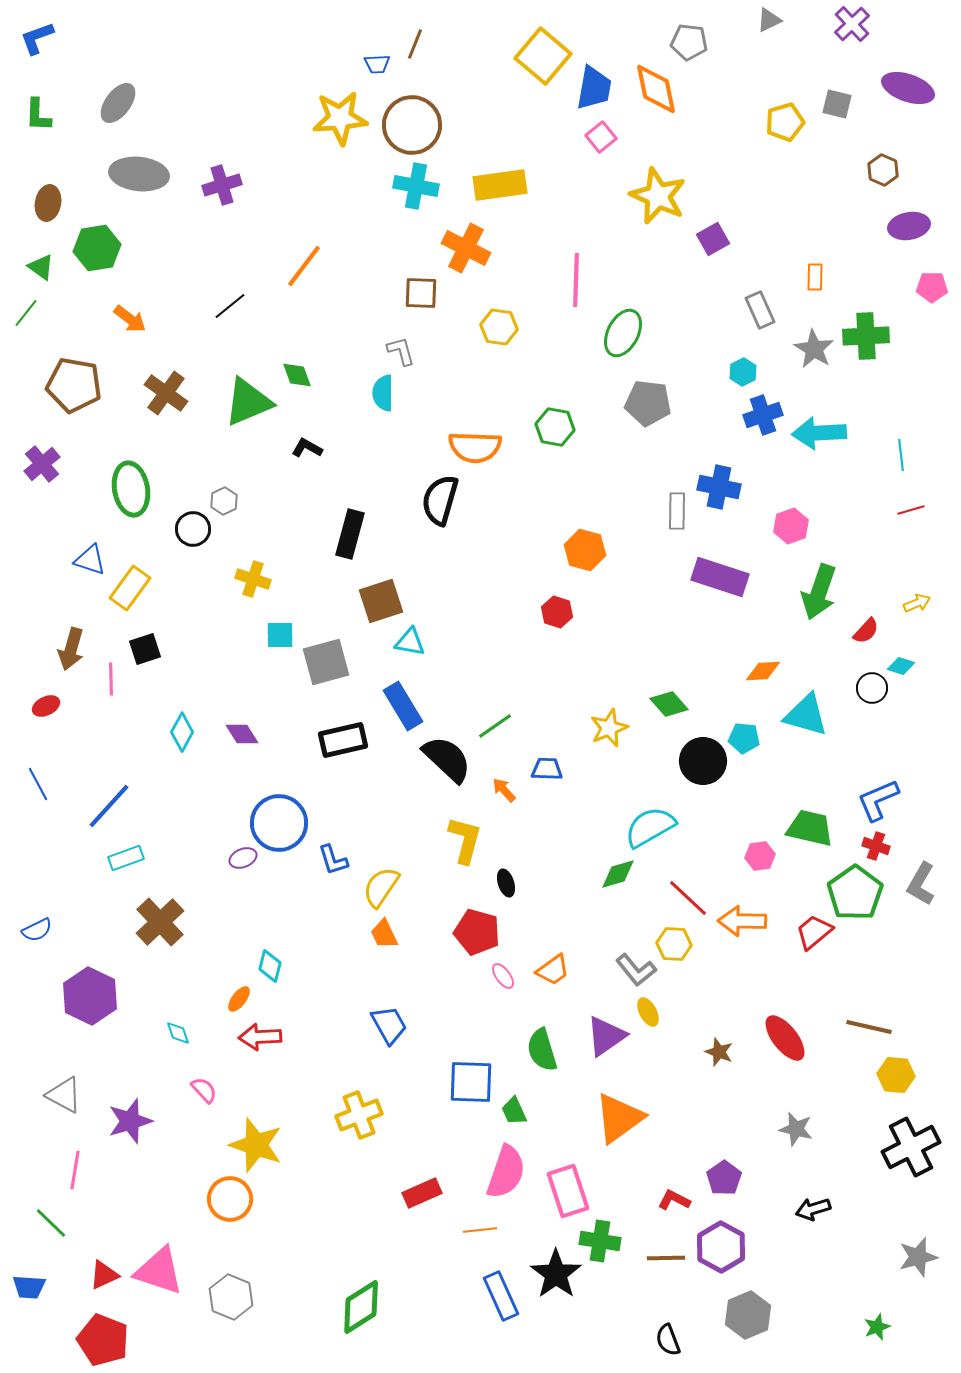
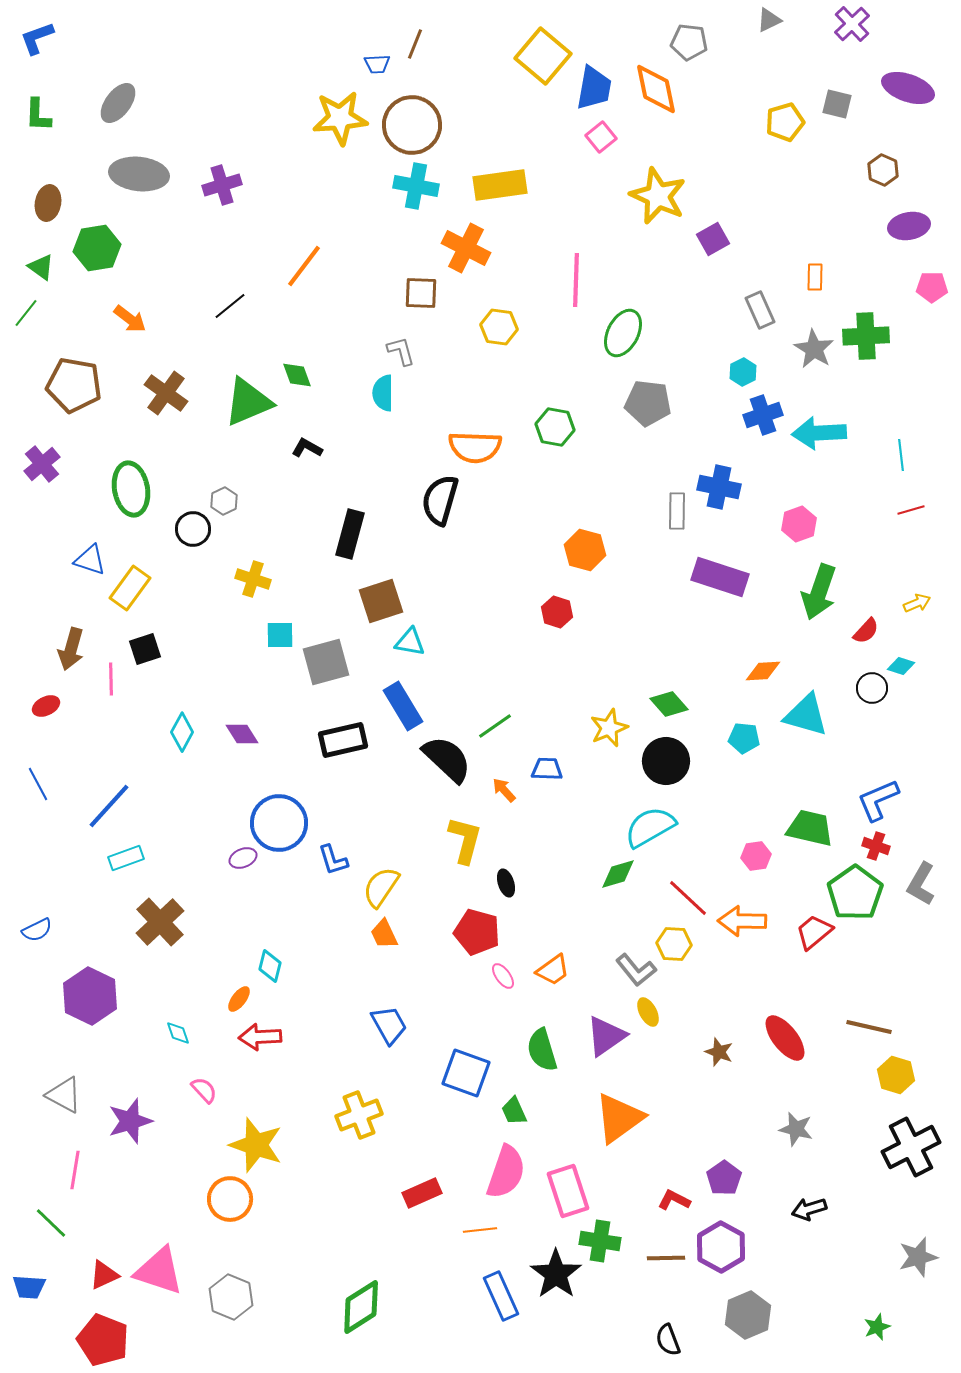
pink hexagon at (791, 526): moved 8 px right, 2 px up
black circle at (703, 761): moved 37 px left
pink hexagon at (760, 856): moved 4 px left
yellow hexagon at (896, 1075): rotated 12 degrees clockwise
blue square at (471, 1082): moved 5 px left, 9 px up; rotated 18 degrees clockwise
black arrow at (813, 1209): moved 4 px left
